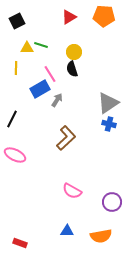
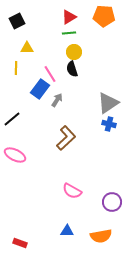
green line: moved 28 px right, 12 px up; rotated 24 degrees counterclockwise
blue rectangle: rotated 24 degrees counterclockwise
black line: rotated 24 degrees clockwise
